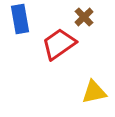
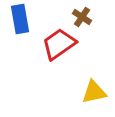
brown cross: moved 2 px left; rotated 12 degrees counterclockwise
